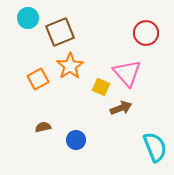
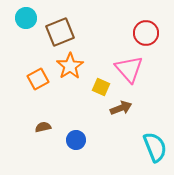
cyan circle: moved 2 px left
pink triangle: moved 2 px right, 4 px up
